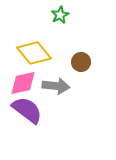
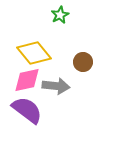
brown circle: moved 2 px right
pink diamond: moved 4 px right, 3 px up
